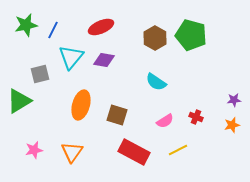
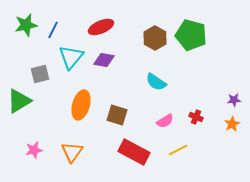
orange star: moved 1 px up; rotated 14 degrees counterclockwise
